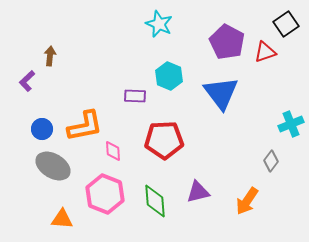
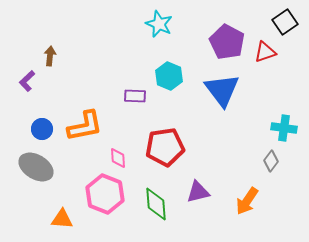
black square: moved 1 px left, 2 px up
blue triangle: moved 1 px right, 3 px up
cyan cross: moved 7 px left, 4 px down; rotated 30 degrees clockwise
red pentagon: moved 1 px right, 7 px down; rotated 6 degrees counterclockwise
pink diamond: moved 5 px right, 7 px down
gray ellipse: moved 17 px left, 1 px down
green diamond: moved 1 px right, 3 px down
